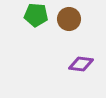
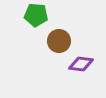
brown circle: moved 10 px left, 22 px down
